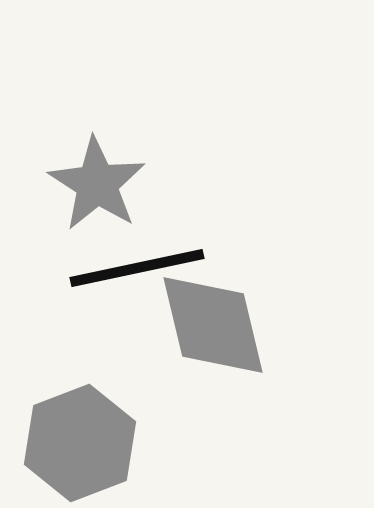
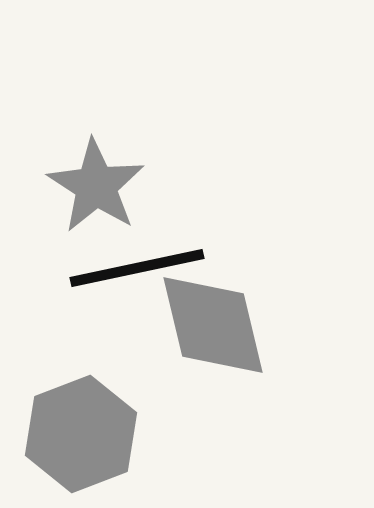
gray star: moved 1 px left, 2 px down
gray hexagon: moved 1 px right, 9 px up
